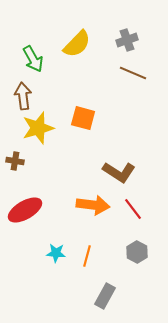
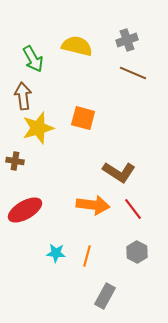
yellow semicircle: moved 2 px down; rotated 120 degrees counterclockwise
